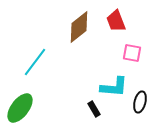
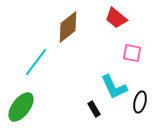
red trapezoid: moved 3 px up; rotated 30 degrees counterclockwise
brown diamond: moved 11 px left
cyan line: moved 1 px right
cyan L-shape: rotated 60 degrees clockwise
green ellipse: moved 1 px right, 1 px up
